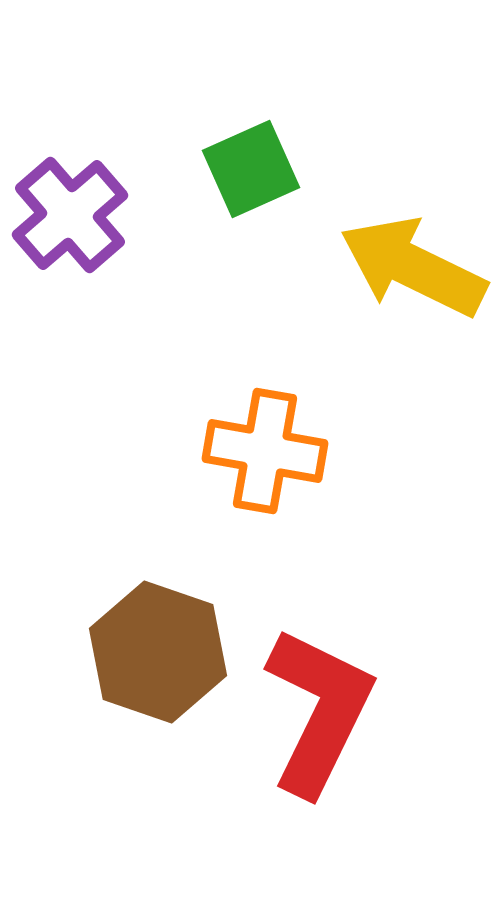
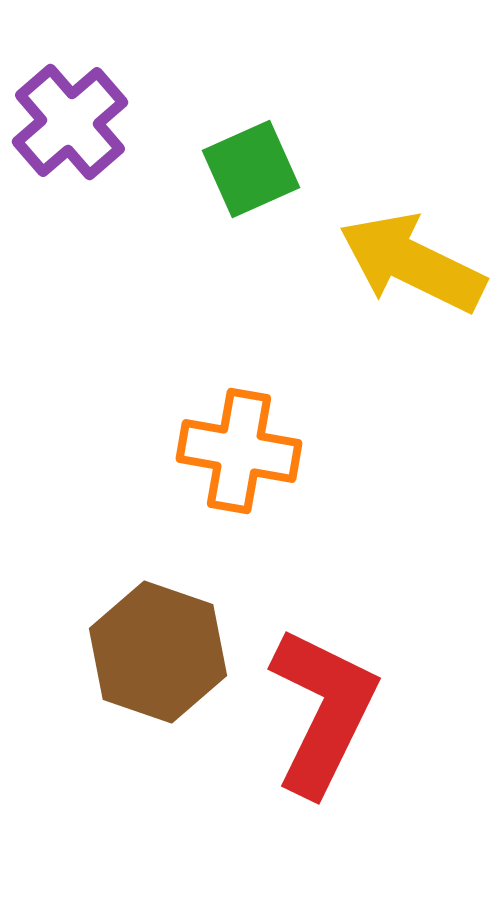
purple cross: moved 93 px up
yellow arrow: moved 1 px left, 4 px up
orange cross: moved 26 px left
red L-shape: moved 4 px right
